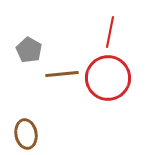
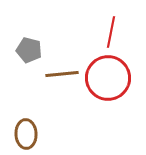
red line: moved 1 px right
gray pentagon: rotated 15 degrees counterclockwise
brown ellipse: rotated 8 degrees clockwise
